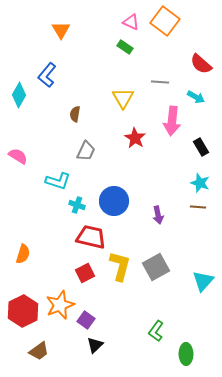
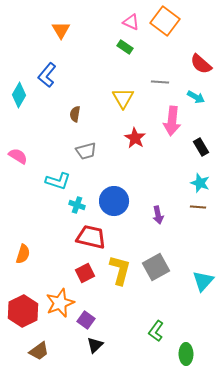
gray trapezoid: rotated 50 degrees clockwise
yellow L-shape: moved 4 px down
orange star: moved 2 px up
